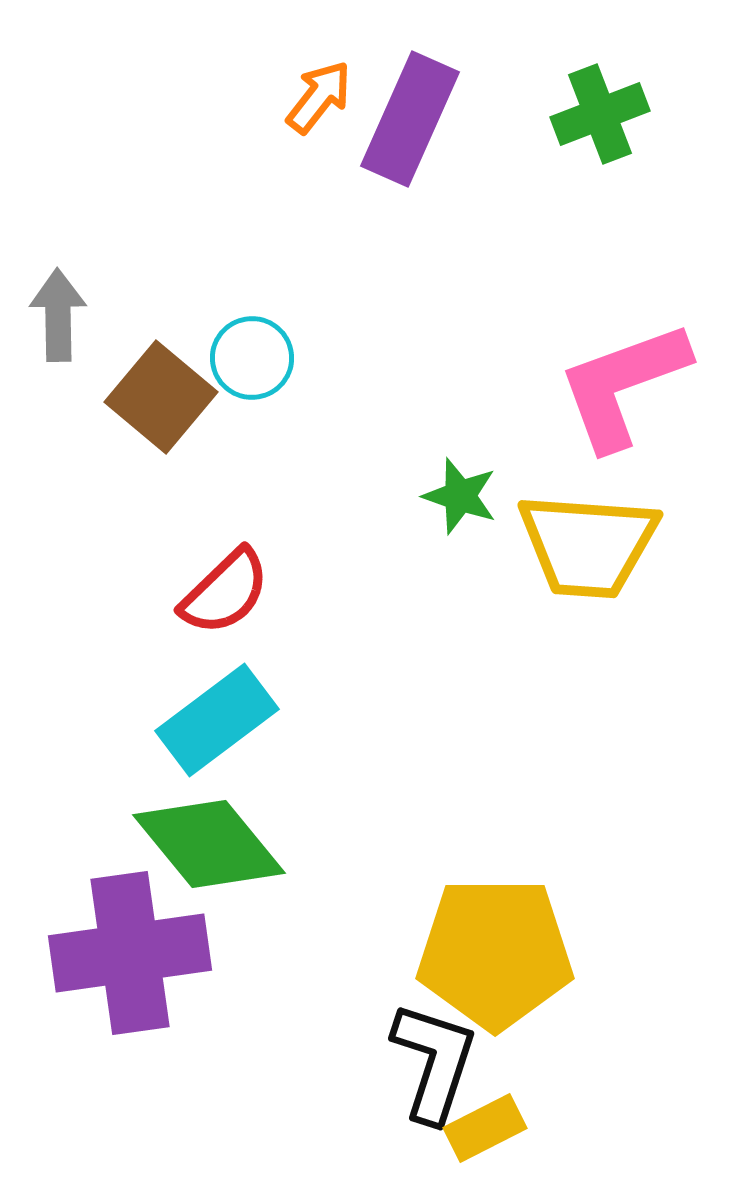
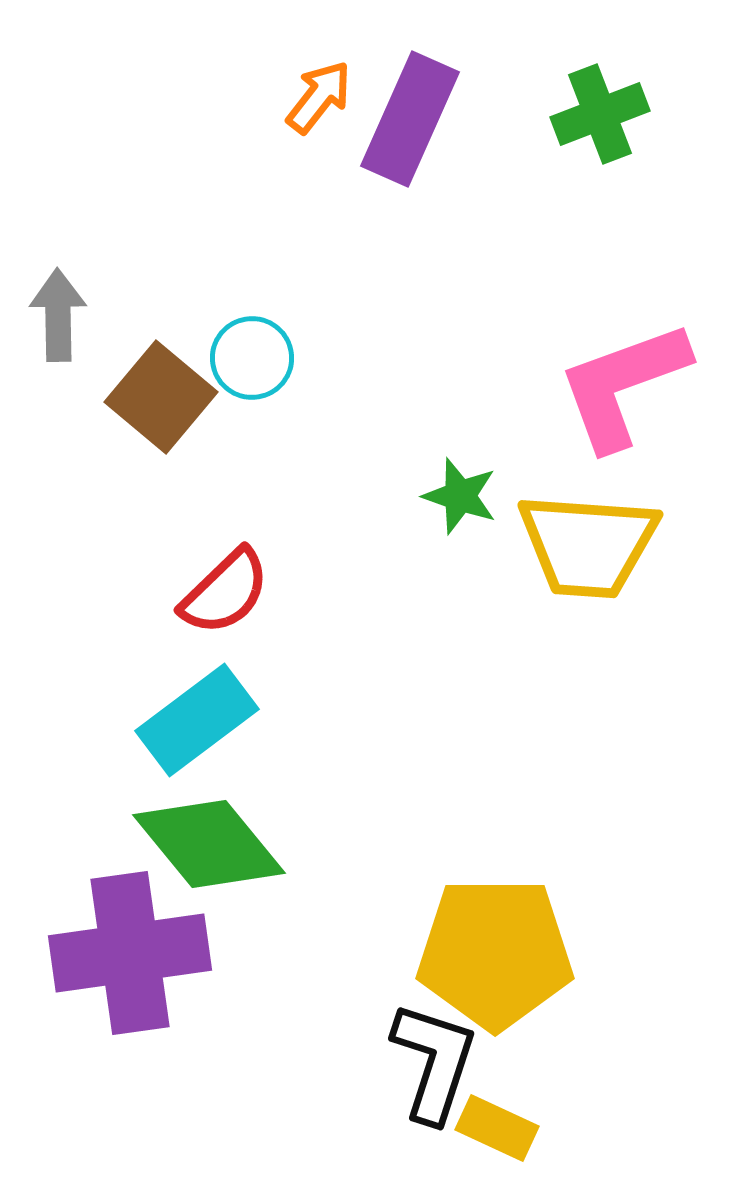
cyan rectangle: moved 20 px left
yellow rectangle: moved 12 px right; rotated 52 degrees clockwise
